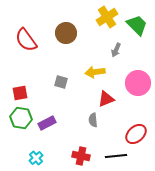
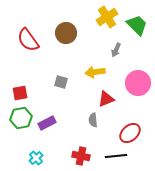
red semicircle: moved 2 px right
green hexagon: rotated 20 degrees counterclockwise
red ellipse: moved 6 px left, 1 px up
